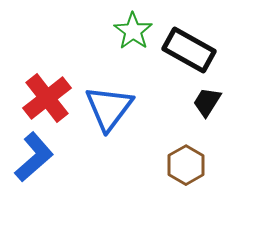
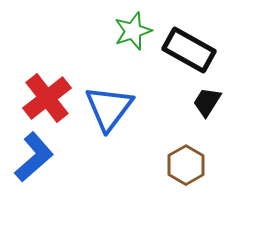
green star: rotated 18 degrees clockwise
